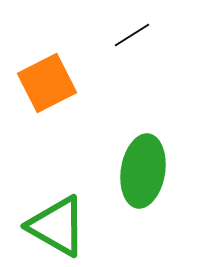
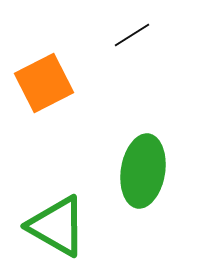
orange square: moved 3 px left
